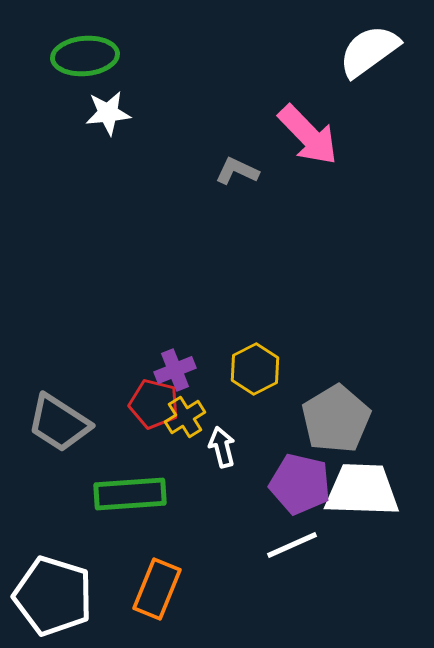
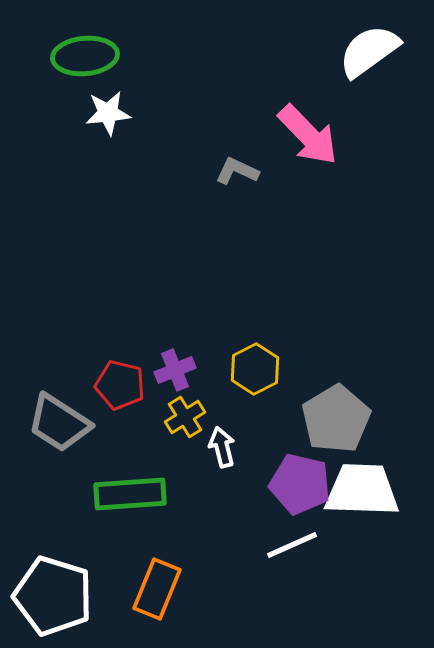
red pentagon: moved 34 px left, 19 px up
